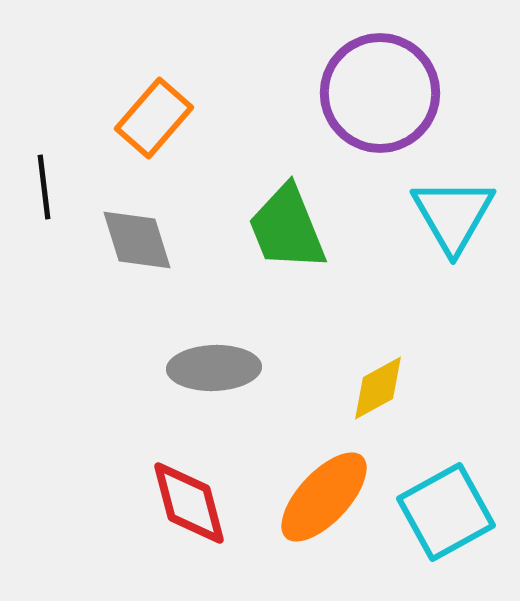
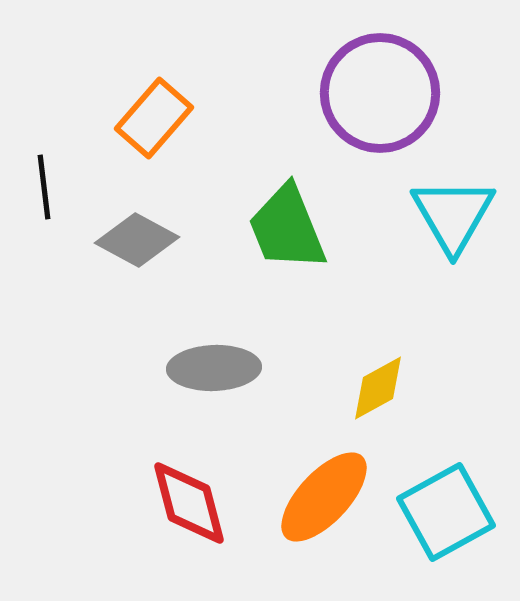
gray diamond: rotated 44 degrees counterclockwise
